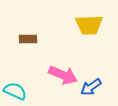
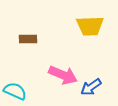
yellow trapezoid: moved 1 px right, 1 px down
